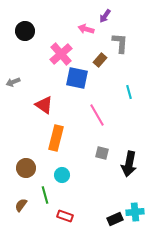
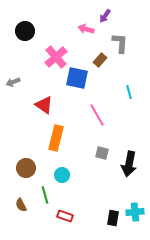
pink cross: moved 5 px left, 3 px down
brown semicircle: rotated 64 degrees counterclockwise
black rectangle: moved 2 px left, 1 px up; rotated 56 degrees counterclockwise
